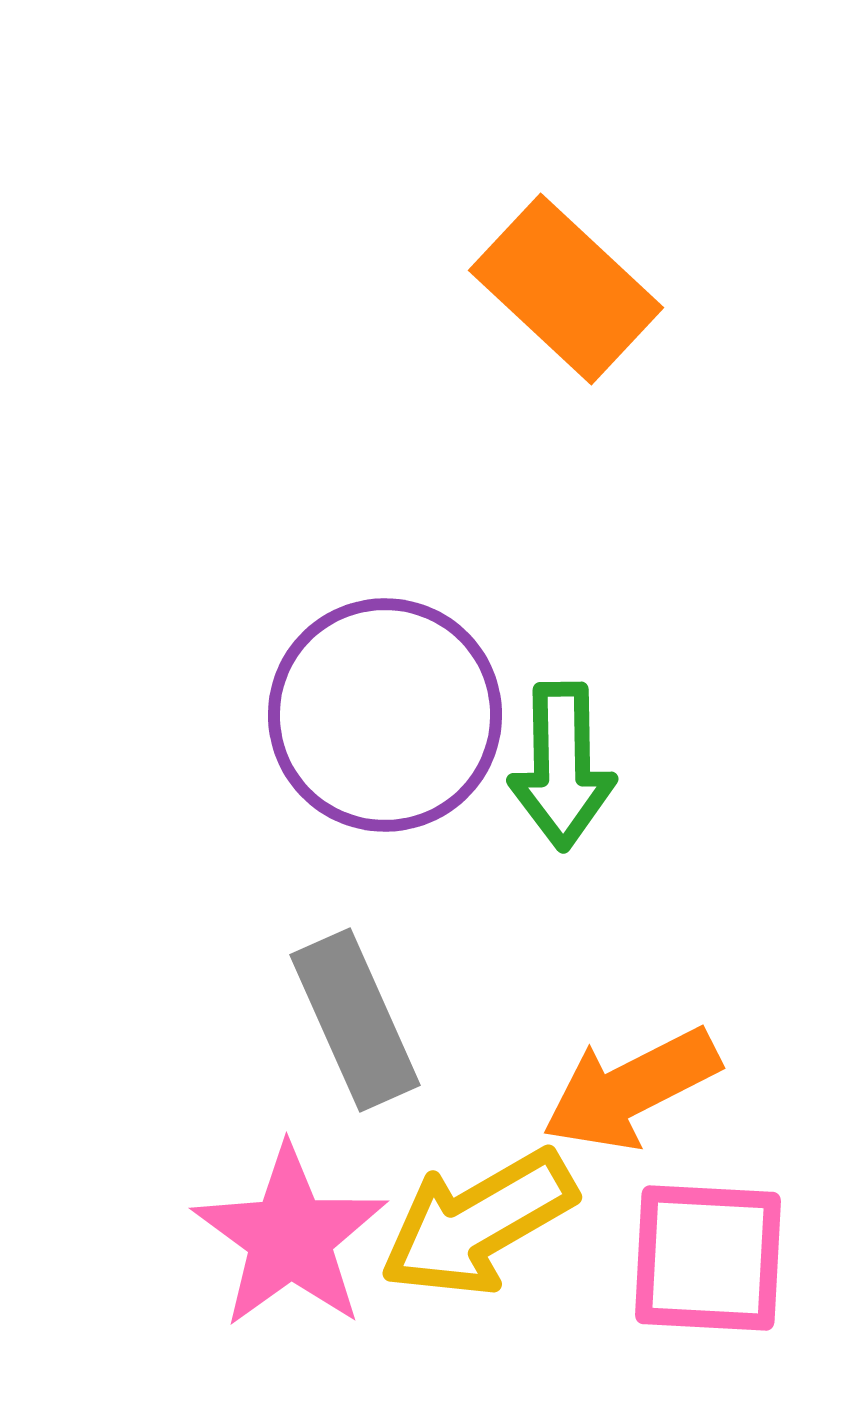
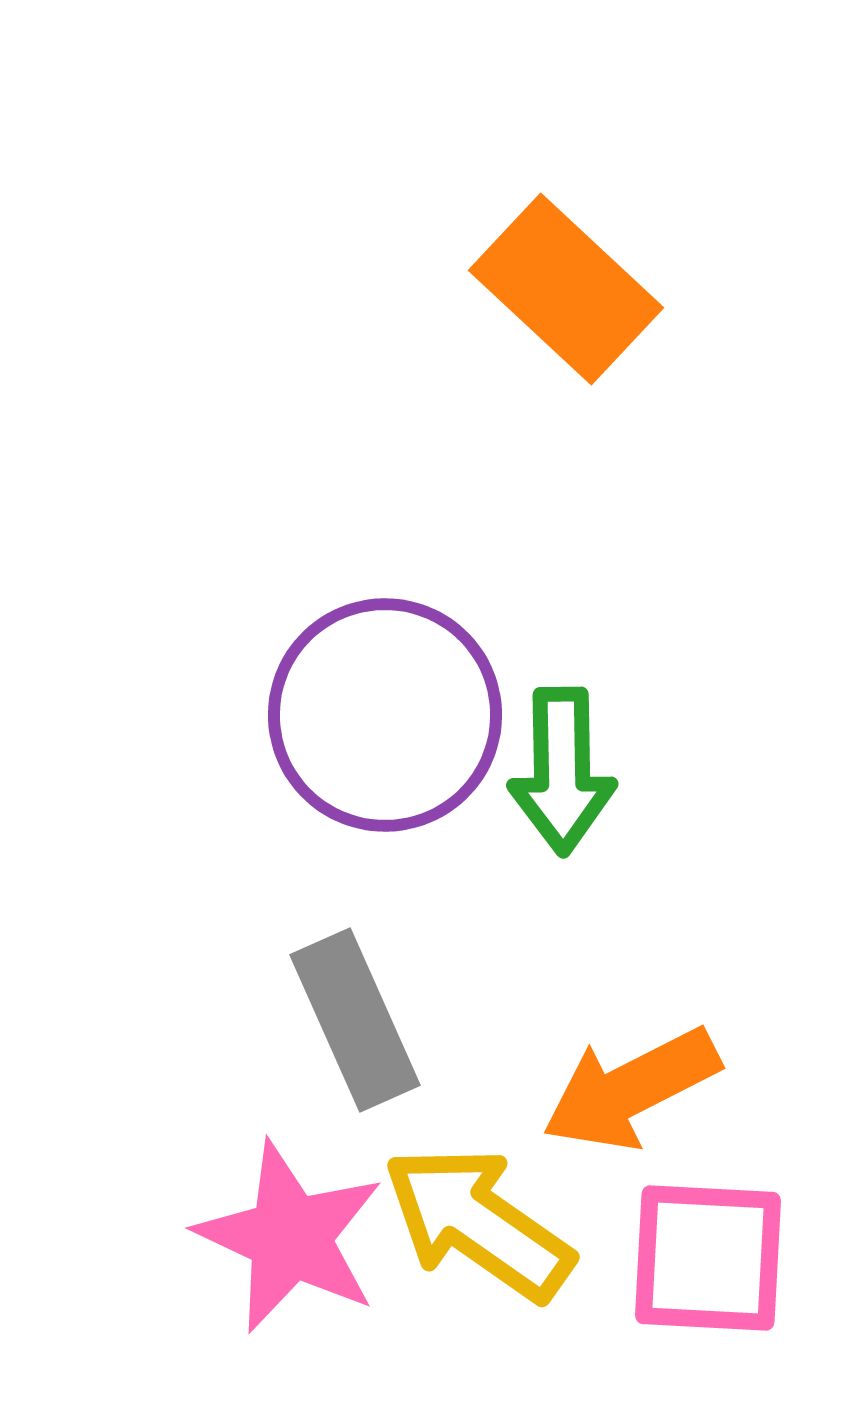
green arrow: moved 5 px down
yellow arrow: rotated 65 degrees clockwise
pink star: rotated 11 degrees counterclockwise
